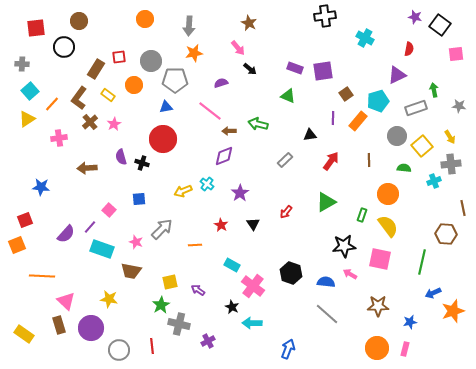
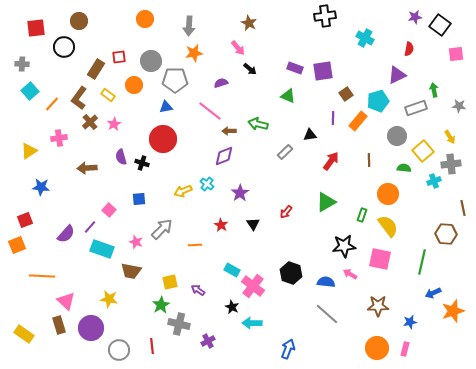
purple star at (415, 17): rotated 24 degrees counterclockwise
yellow triangle at (27, 119): moved 2 px right, 32 px down
yellow square at (422, 146): moved 1 px right, 5 px down
gray rectangle at (285, 160): moved 8 px up
cyan rectangle at (232, 265): moved 5 px down
